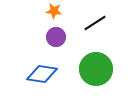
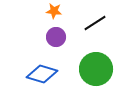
blue diamond: rotated 8 degrees clockwise
